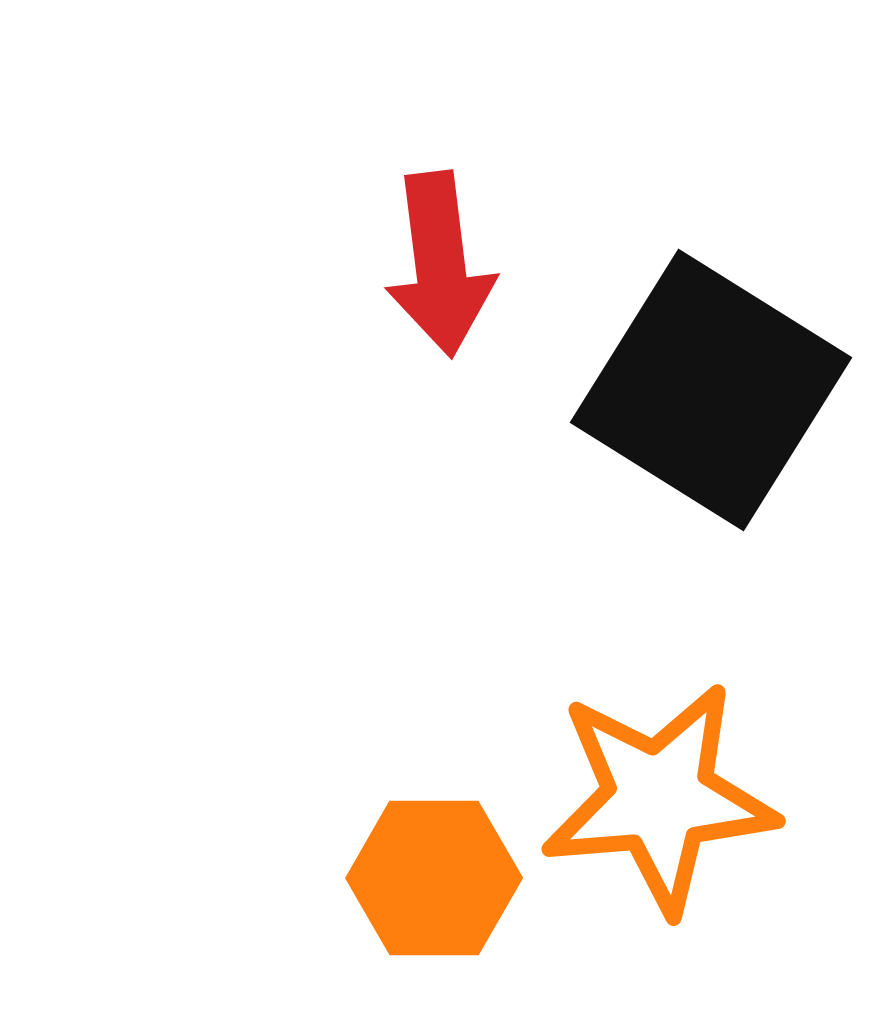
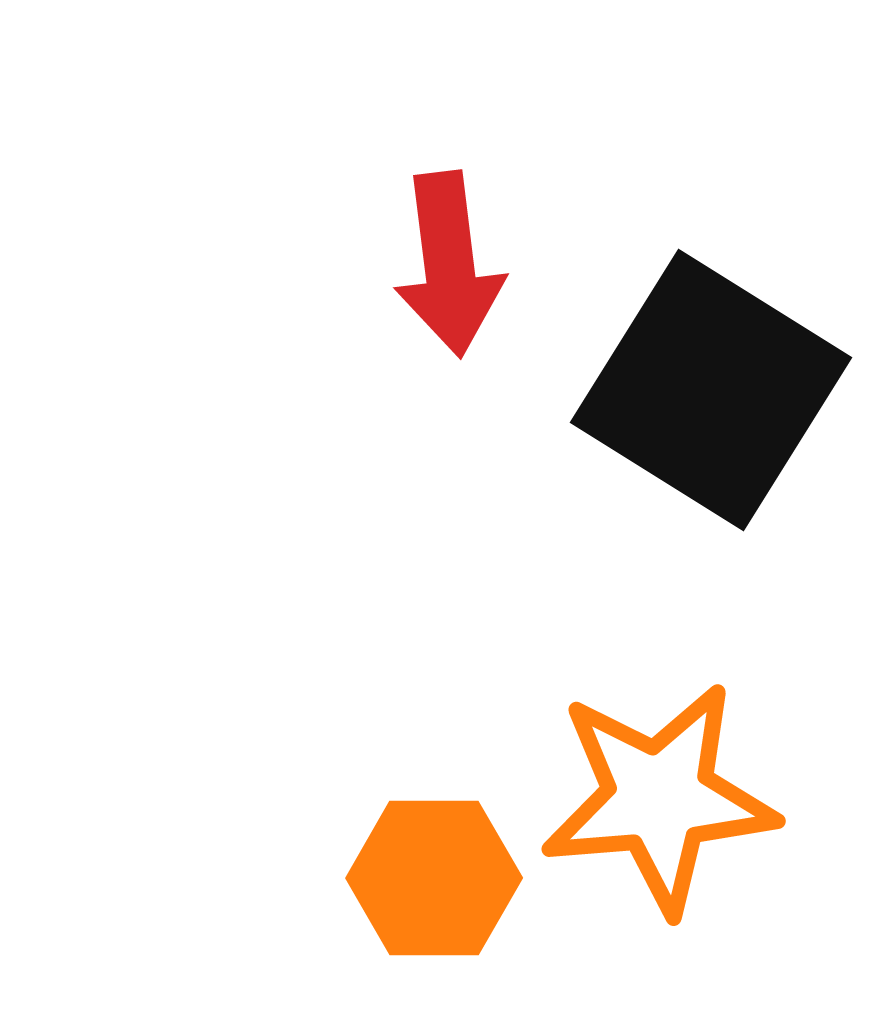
red arrow: moved 9 px right
